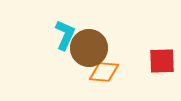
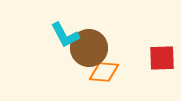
cyan L-shape: rotated 128 degrees clockwise
red square: moved 3 px up
